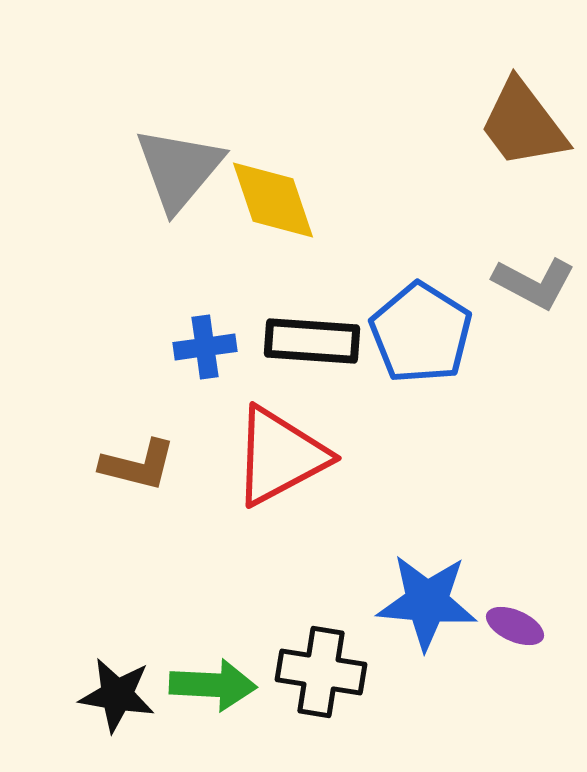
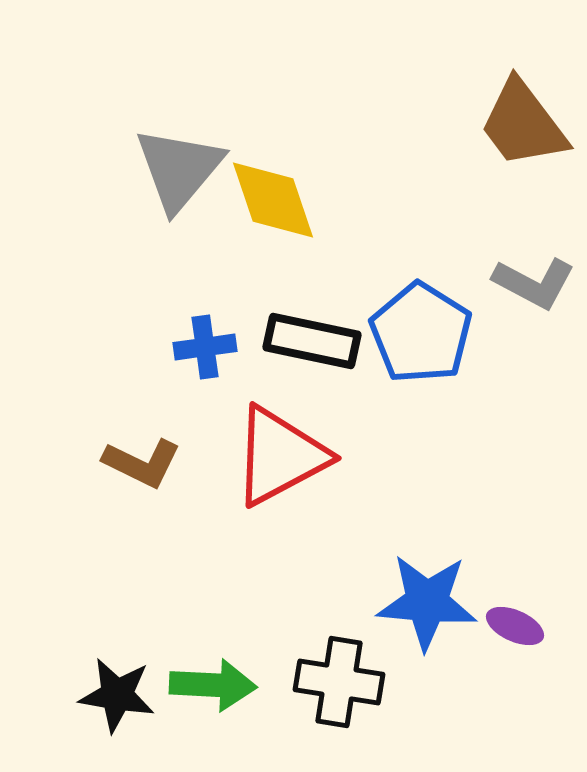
black rectangle: rotated 8 degrees clockwise
brown L-shape: moved 4 px right, 2 px up; rotated 12 degrees clockwise
black cross: moved 18 px right, 10 px down
